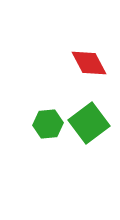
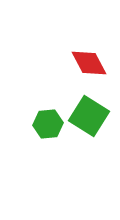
green square: moved 7 px up; rotated 21 degrees counterclockwise
